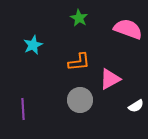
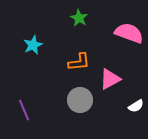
pink semicircle: moved 1 px right, 4 px down
purple line: moved 1 px right, 1 px down; rotated 20 degrees counterclockwise
